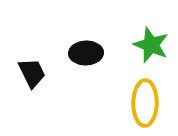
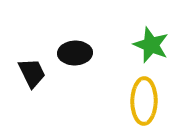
black ellipse: moved 11 px left
yellow ellipse: moved 1 px left, 2 px up
